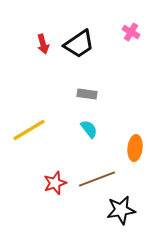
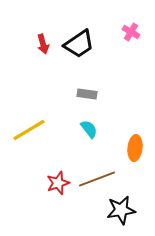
red star: moved 3 px right
